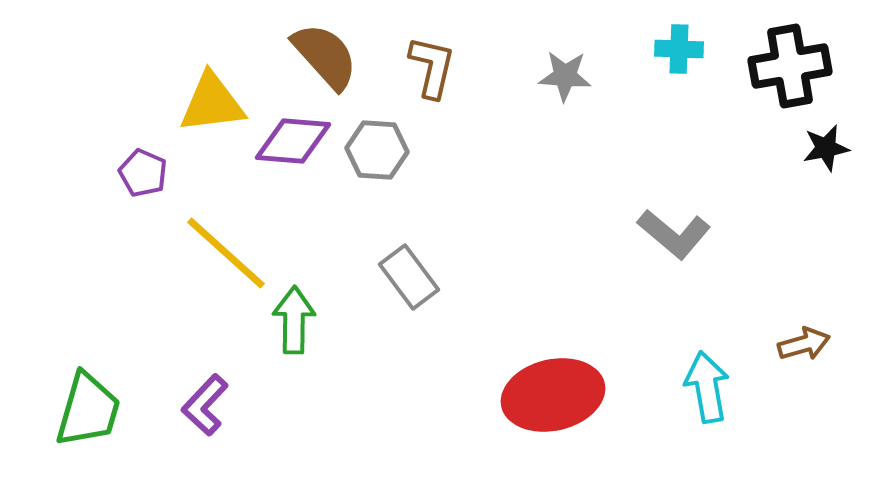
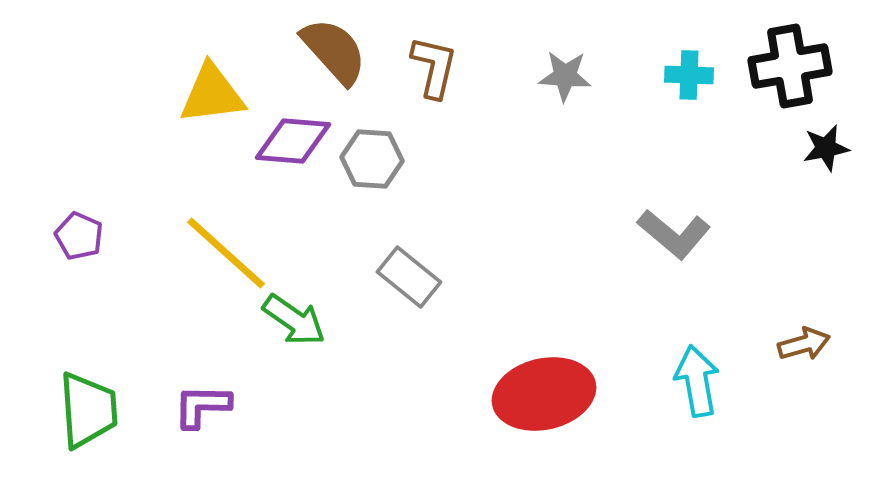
cyan cross: moved 10 px right, 26 px down
brown semicircle: moved 9 px right, 5 px up
brown L-shape: moved 2 px right
yellow triangle: moved 9 px up
gray hexagon: moved 5 px left, 9 px down
purple pentagon: moved 64 px left, 63 px down
gray rectangle: rotated 14 degrees counterclockwise
green arrow: rotated 124 degrees clockwise
cyan arrow: moved 10 px left, 6 px up
red ellipse: moved 9 px left, 1 px up
purple L-shape: moved 3 px left, 1 px down; rotated 48 degrees clockwise
green trapezoid: rotated 20 degrees counterclockwise
